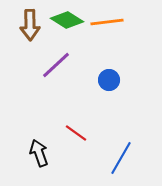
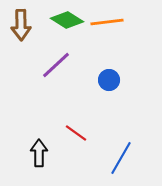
brown arrow: moved 9 px left
black arrow: rotated 20 degrees clockwise
